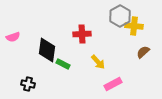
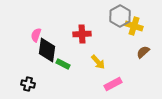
yellow cross: rotated 12 degrees clockwise
pink semicircle: moved 23 px right, 2 px up; rotated 128 degrees clockwise
